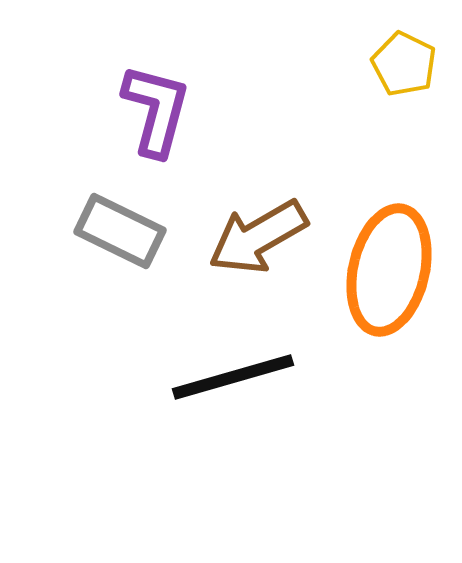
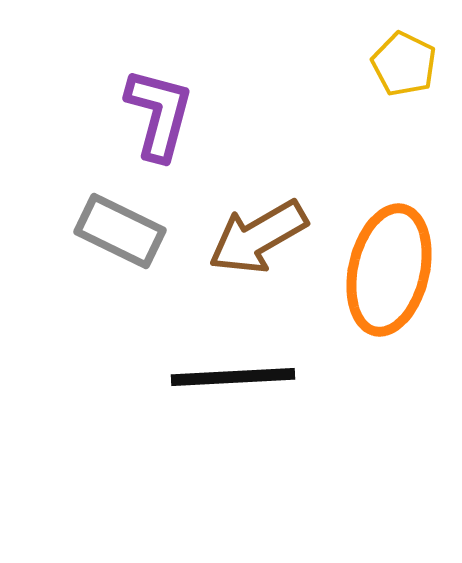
purple L-shape: moved 3 px right, 4 px down
black line: rotated 13 degrees clockwise
